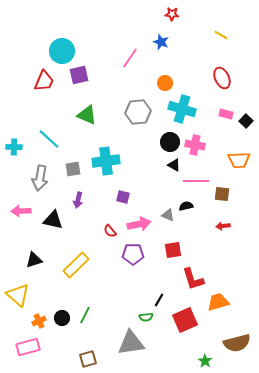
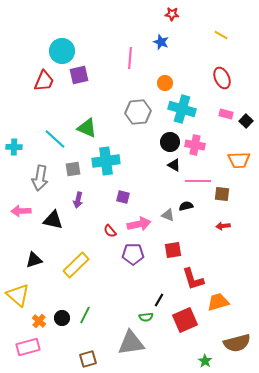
pink line at (130, 58): rotated 30 degrees counterclockwise
green triangle at (87, 115): moved 13 px down
cyan line at (49, 139): moved 6 px right
pink line at (196, 181): moved 2 px right
orange cross at (39, 321): rotated 24 degrees counterclockwise
